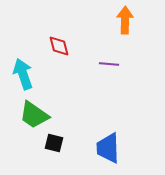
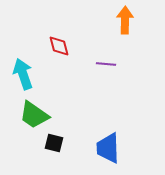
purple line: moved 3 px left
